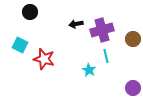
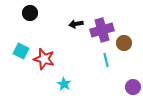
black circle: moved 1 px down
brown circle: moved 9 px left, 4 px down
cyan square: moved 1 px right, 6 px down
cyan line: moved 4 px down
cyan star: moved 25 px left, 14 px down
purple circle: moved 1 px up
